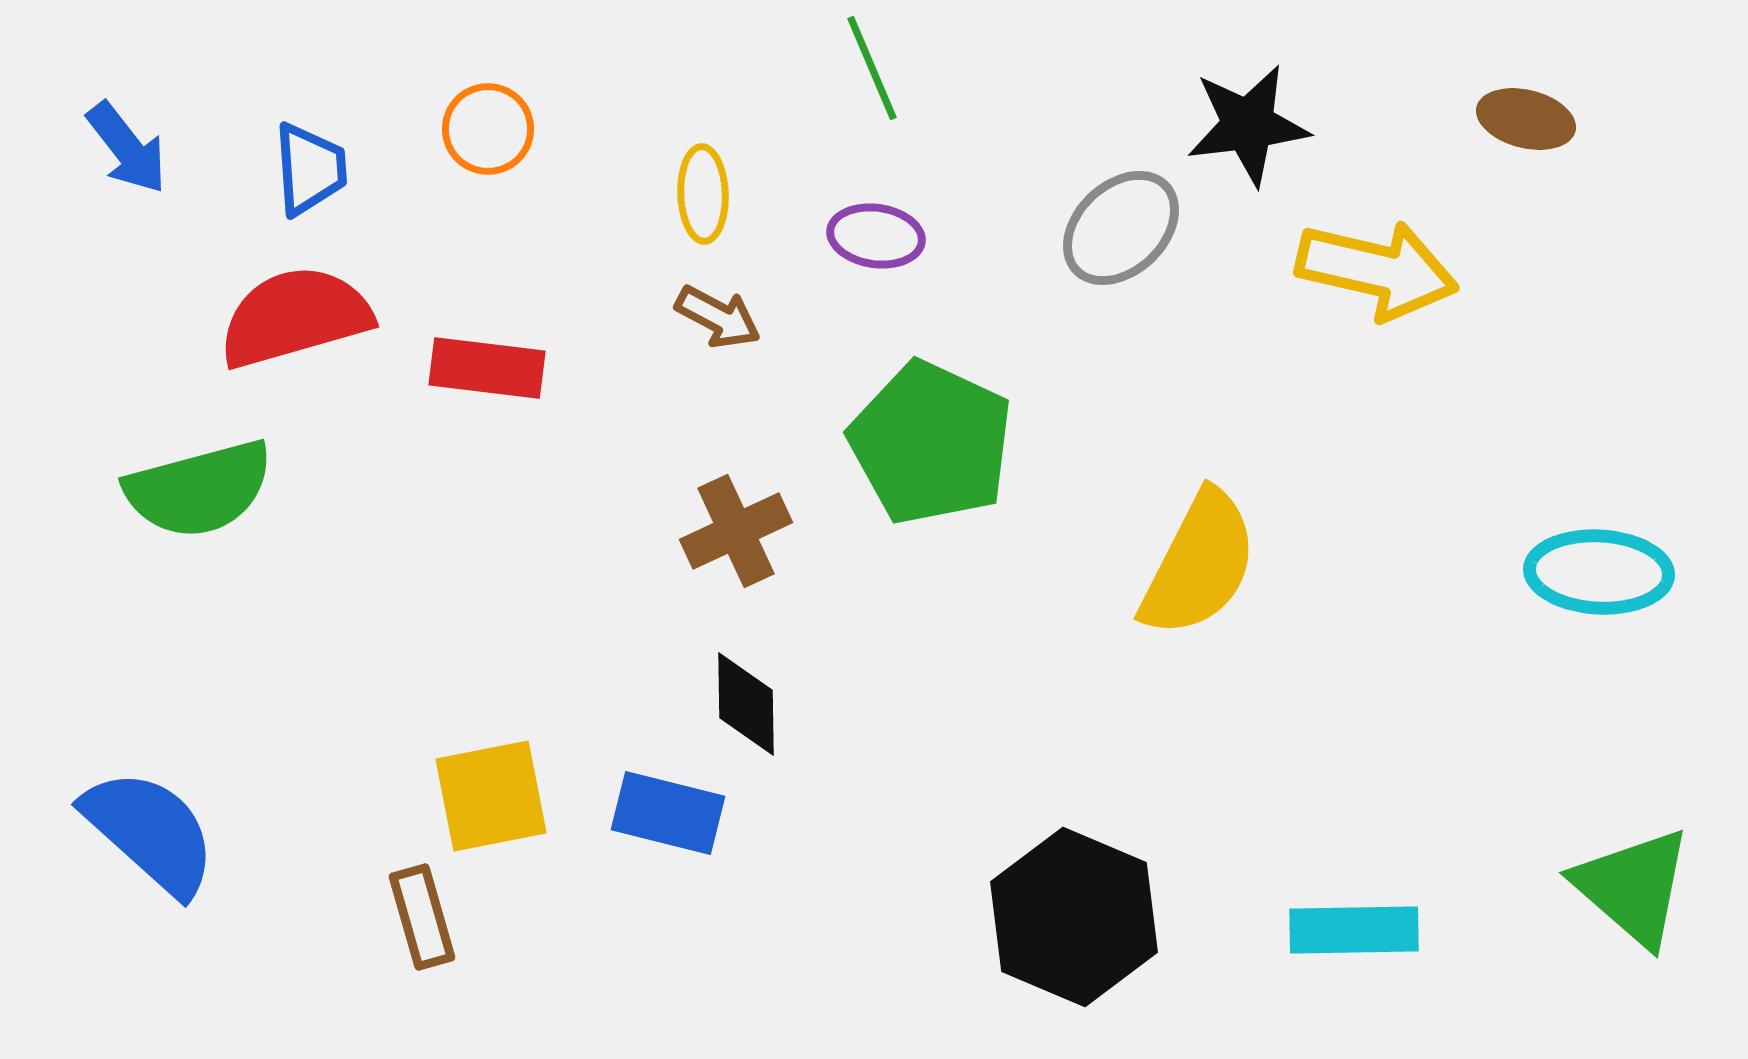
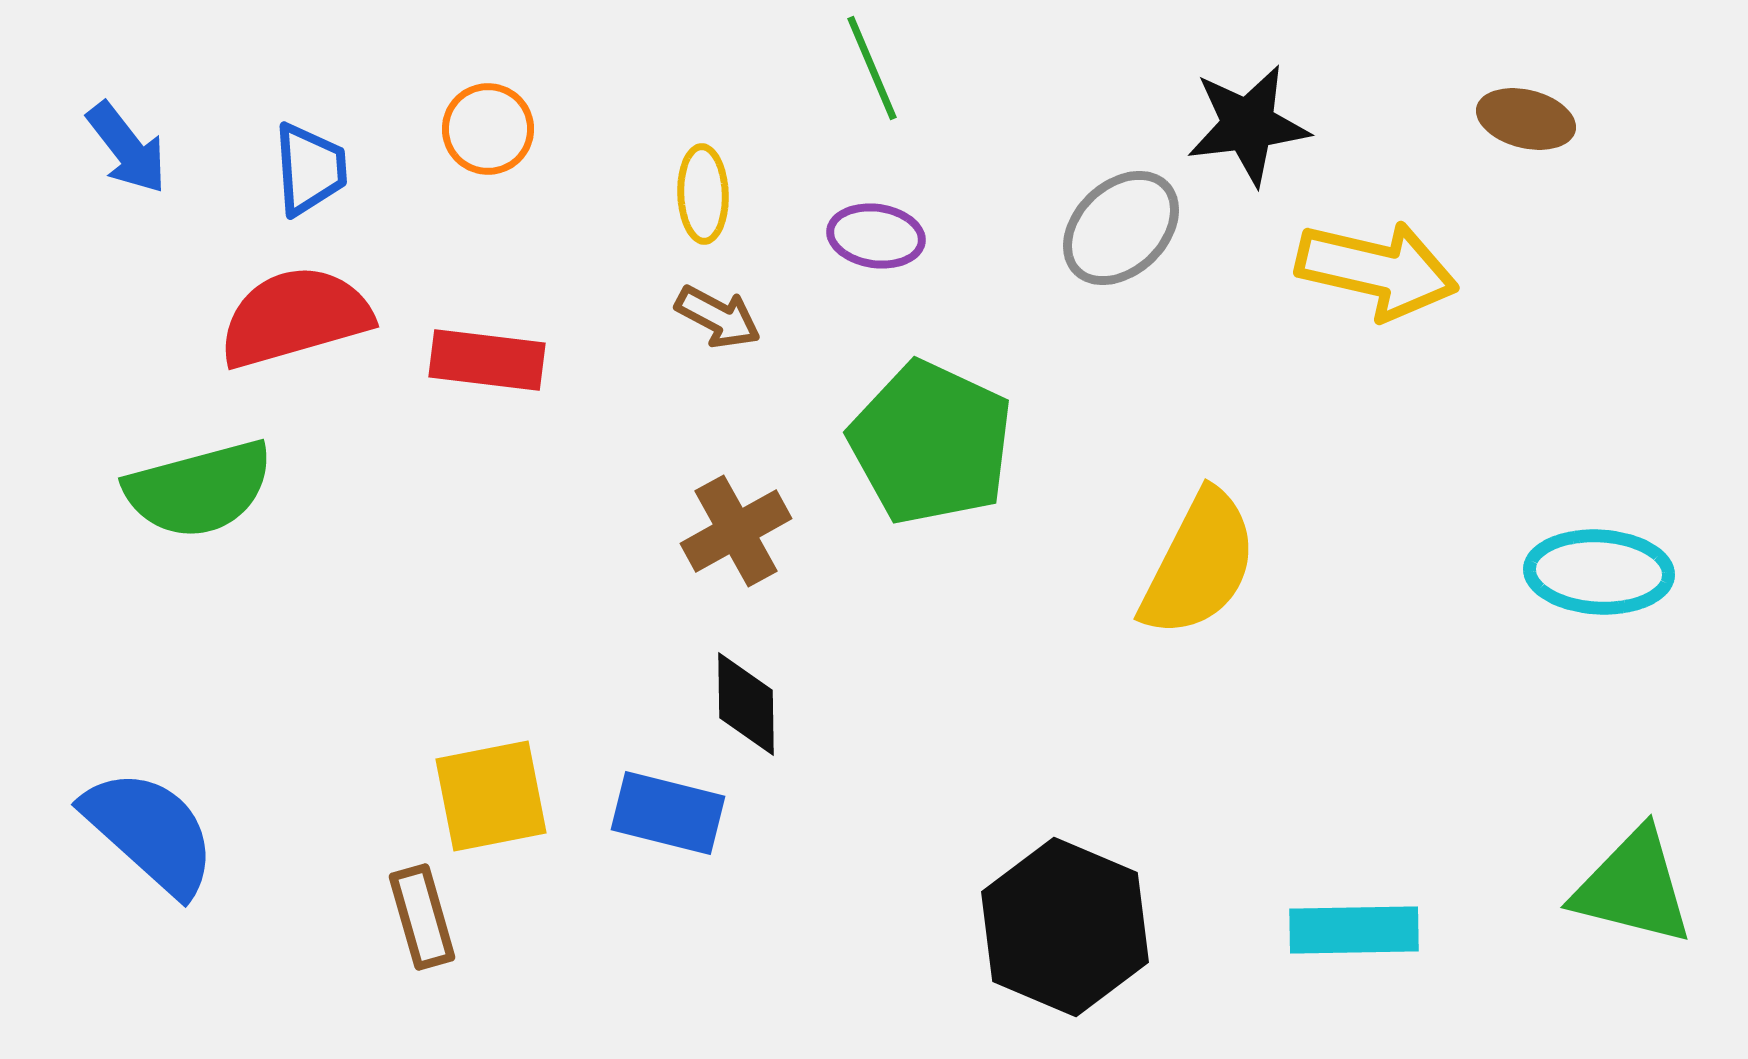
red rectangle: moved 8 px up
brown cross: rotated 4 degrees counterclockwise
green triangle: rotated 27 degrees counterclockwise
black hexagon: moved 9 px left, 10 px down
